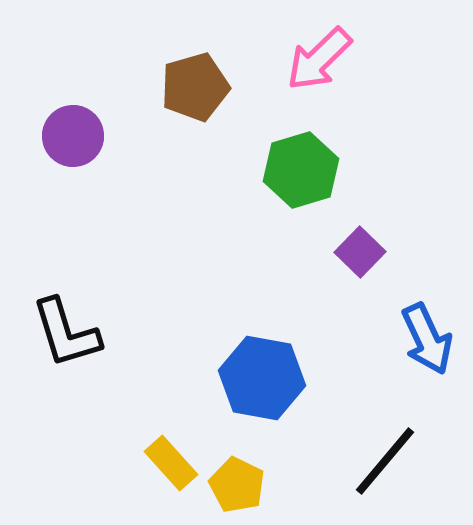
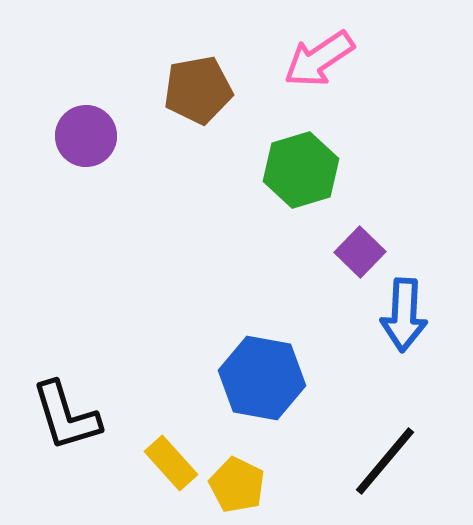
pink arrow: rotated 10 degrees clockwise
brown pentagon: moved 3 px right, 3 px down; rotated 6 degrees clockwise
purple circle: moved 13 px right
black L-shape: moved 83 px down
blue arrow: moved 23 px left, 24 px up; rotated 28 degrees clockwise
